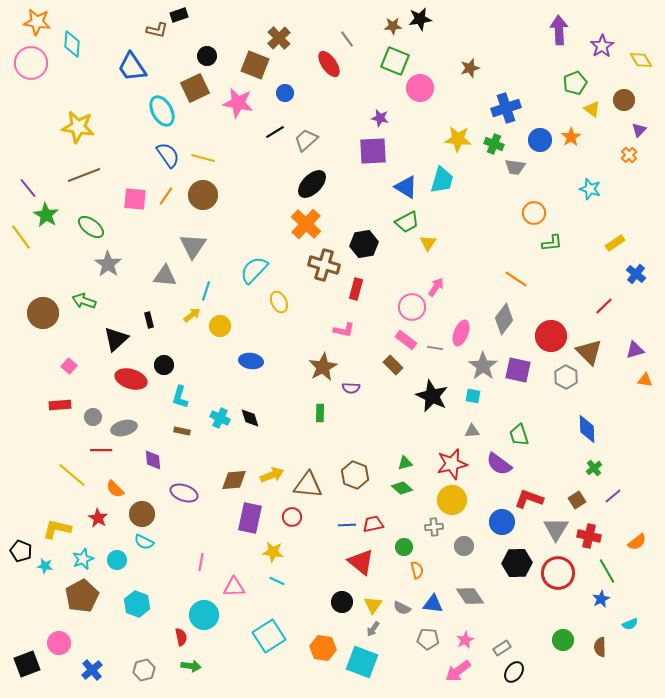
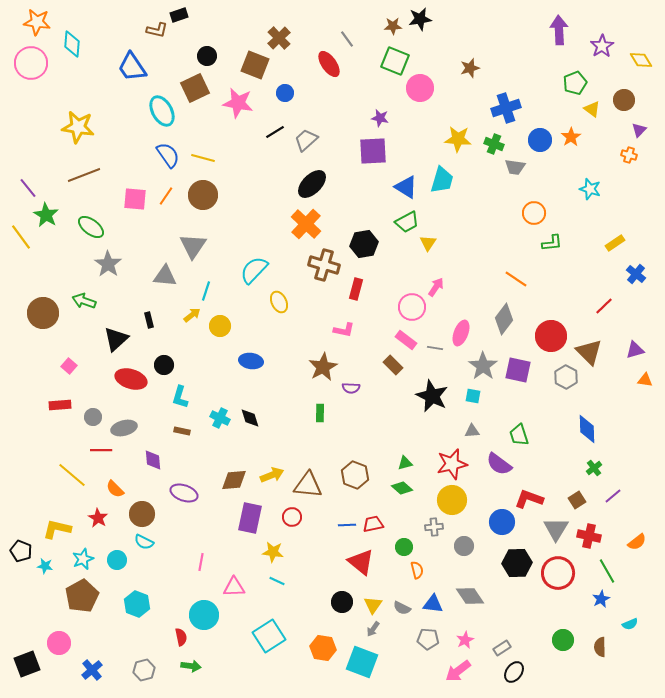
orange cross at (629, 155): rotated 28 degrees counterclockwise
